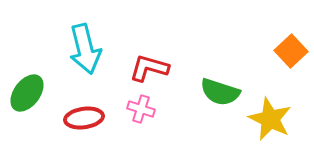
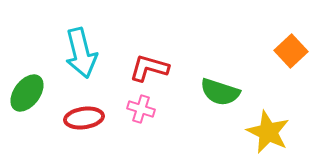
cyan arrow: moved 4 px left, 4 px down
yellow star: moved 2 px left, 13 px down
